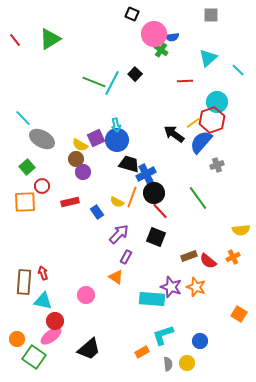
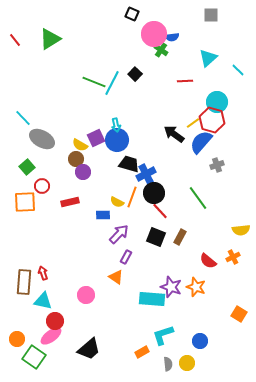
red hexagon at (212, 120): rotated 25 degrees counterclockwise
blue rectangle at (97, 212): moved 6 px right, 3 px down; rotated 56 degrees counterclockwise
brown rectangle at (189, 256): moved 9 px left, 19 px up; rotated 42 degrees counterclockwise
